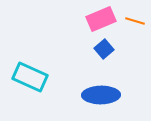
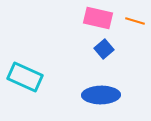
pink rectangle: moved 3 px left, 1 px up; rotated 36 degrees clockwise
cyan rectangle: moved 5 px left
